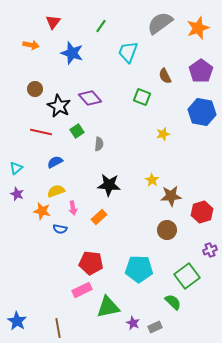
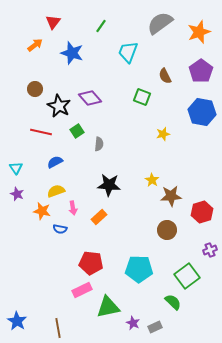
orange star at (198, 28): moved 1 px right, 4 px down
orange arrow at (31, 45): moved 4 px right; rotated 49 degrees counterclockwise
cyan triangle at (16, 168): rotated 24 degrees counterclockwise
